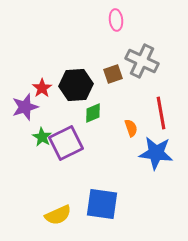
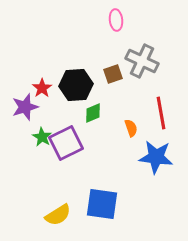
blue star: moved 4 px down
yellow semicircle: rotated 8 degrees counterclockwise
